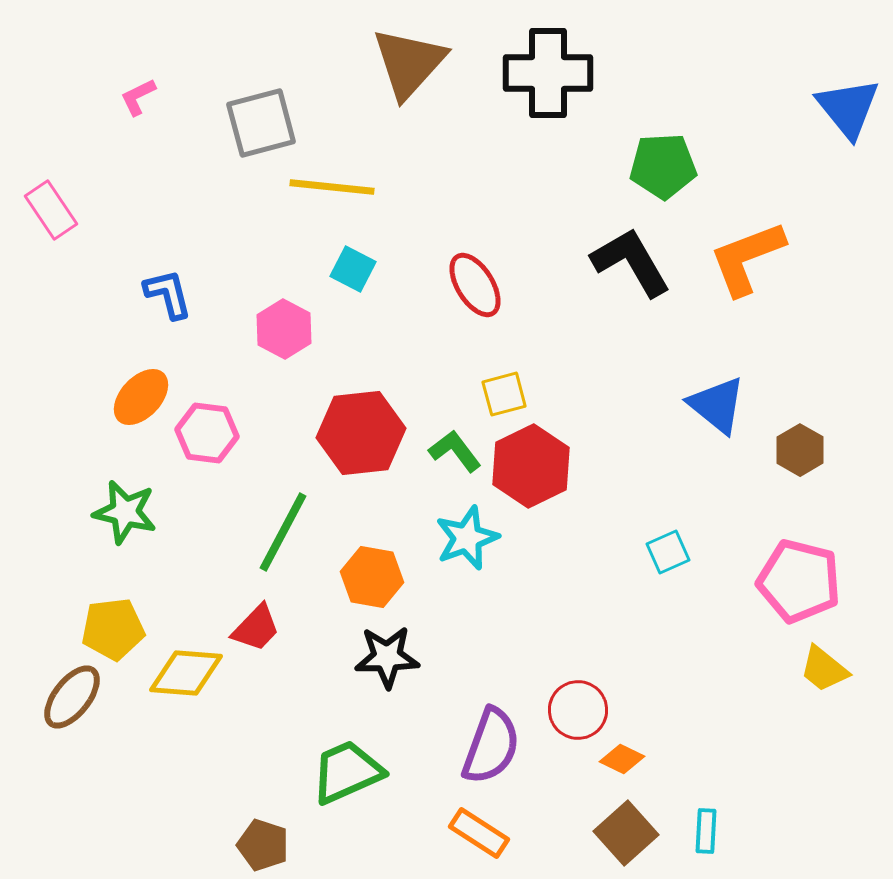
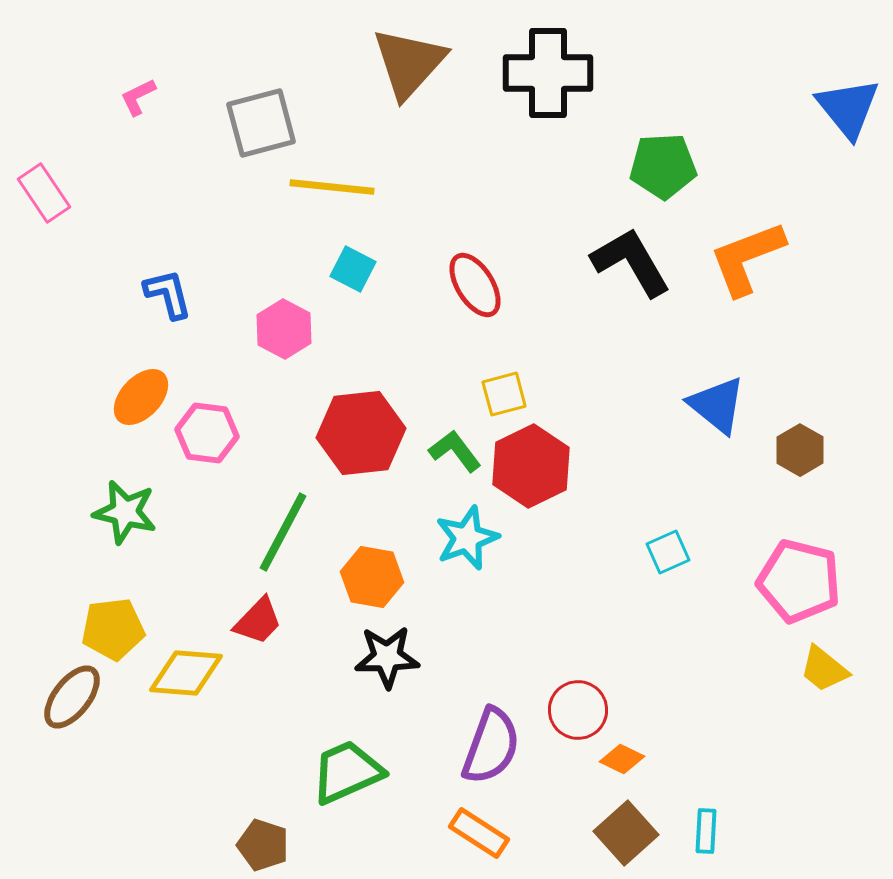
pink rectangle at (51, 210): moved 7 px left, 17 px up
red trapezoid at (256, 628): moved 2 px right, 7 px up
